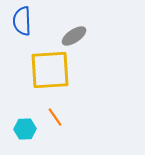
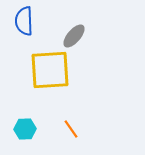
blue semicircle: moved 2 px right
gray ellipse: rotated 15 degrees counterclockwise
orange line: moved 16 px right, 12 px down
